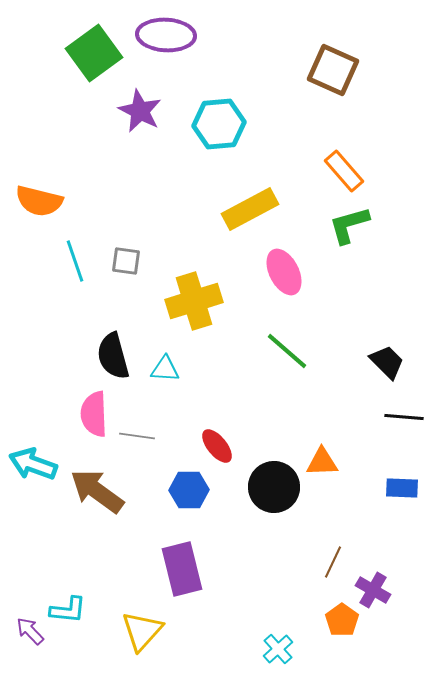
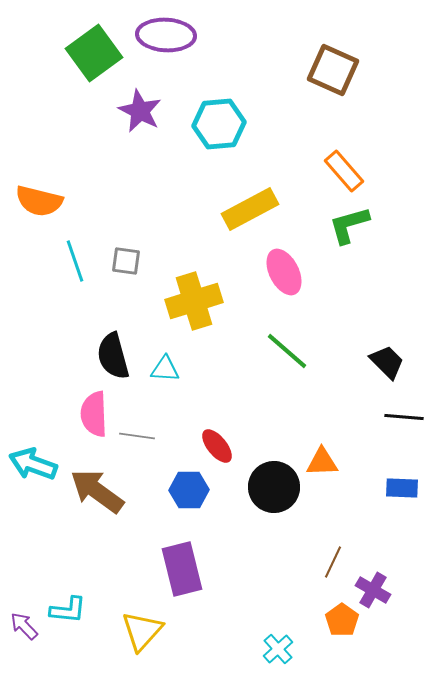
purple arrow: moved 6 px left, 5 px up
